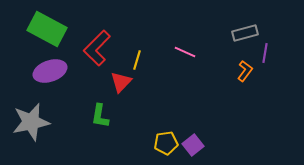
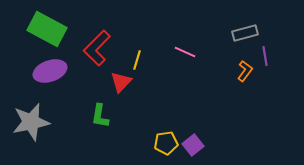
purple line: moved 3 px down; rotated 18 degrees counterclockwise
